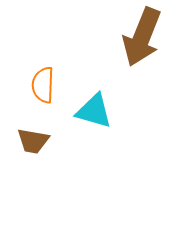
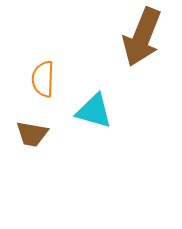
orange semicircle: moved 6 px up
brown trapezoid: moved 1 px left, 7 px up
